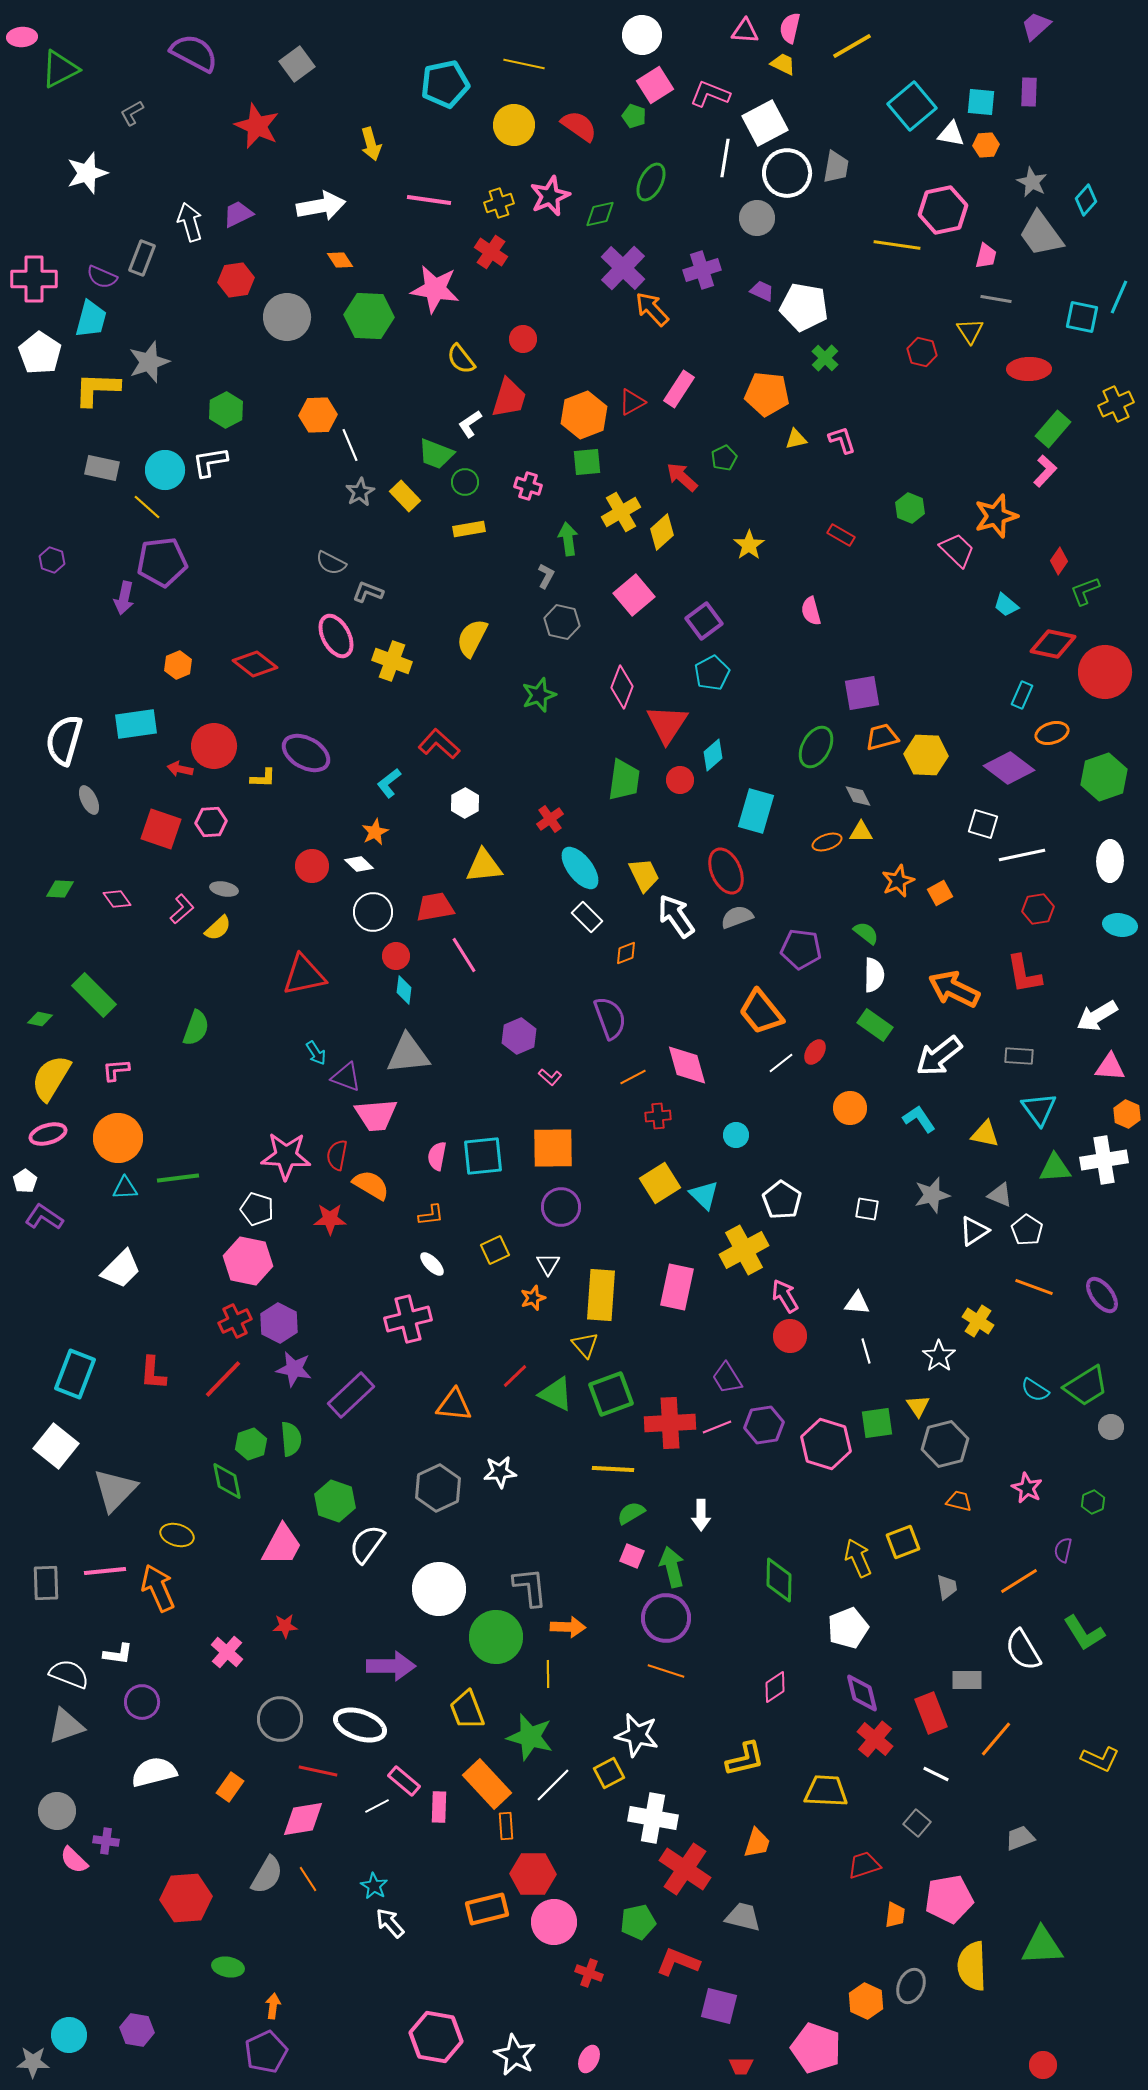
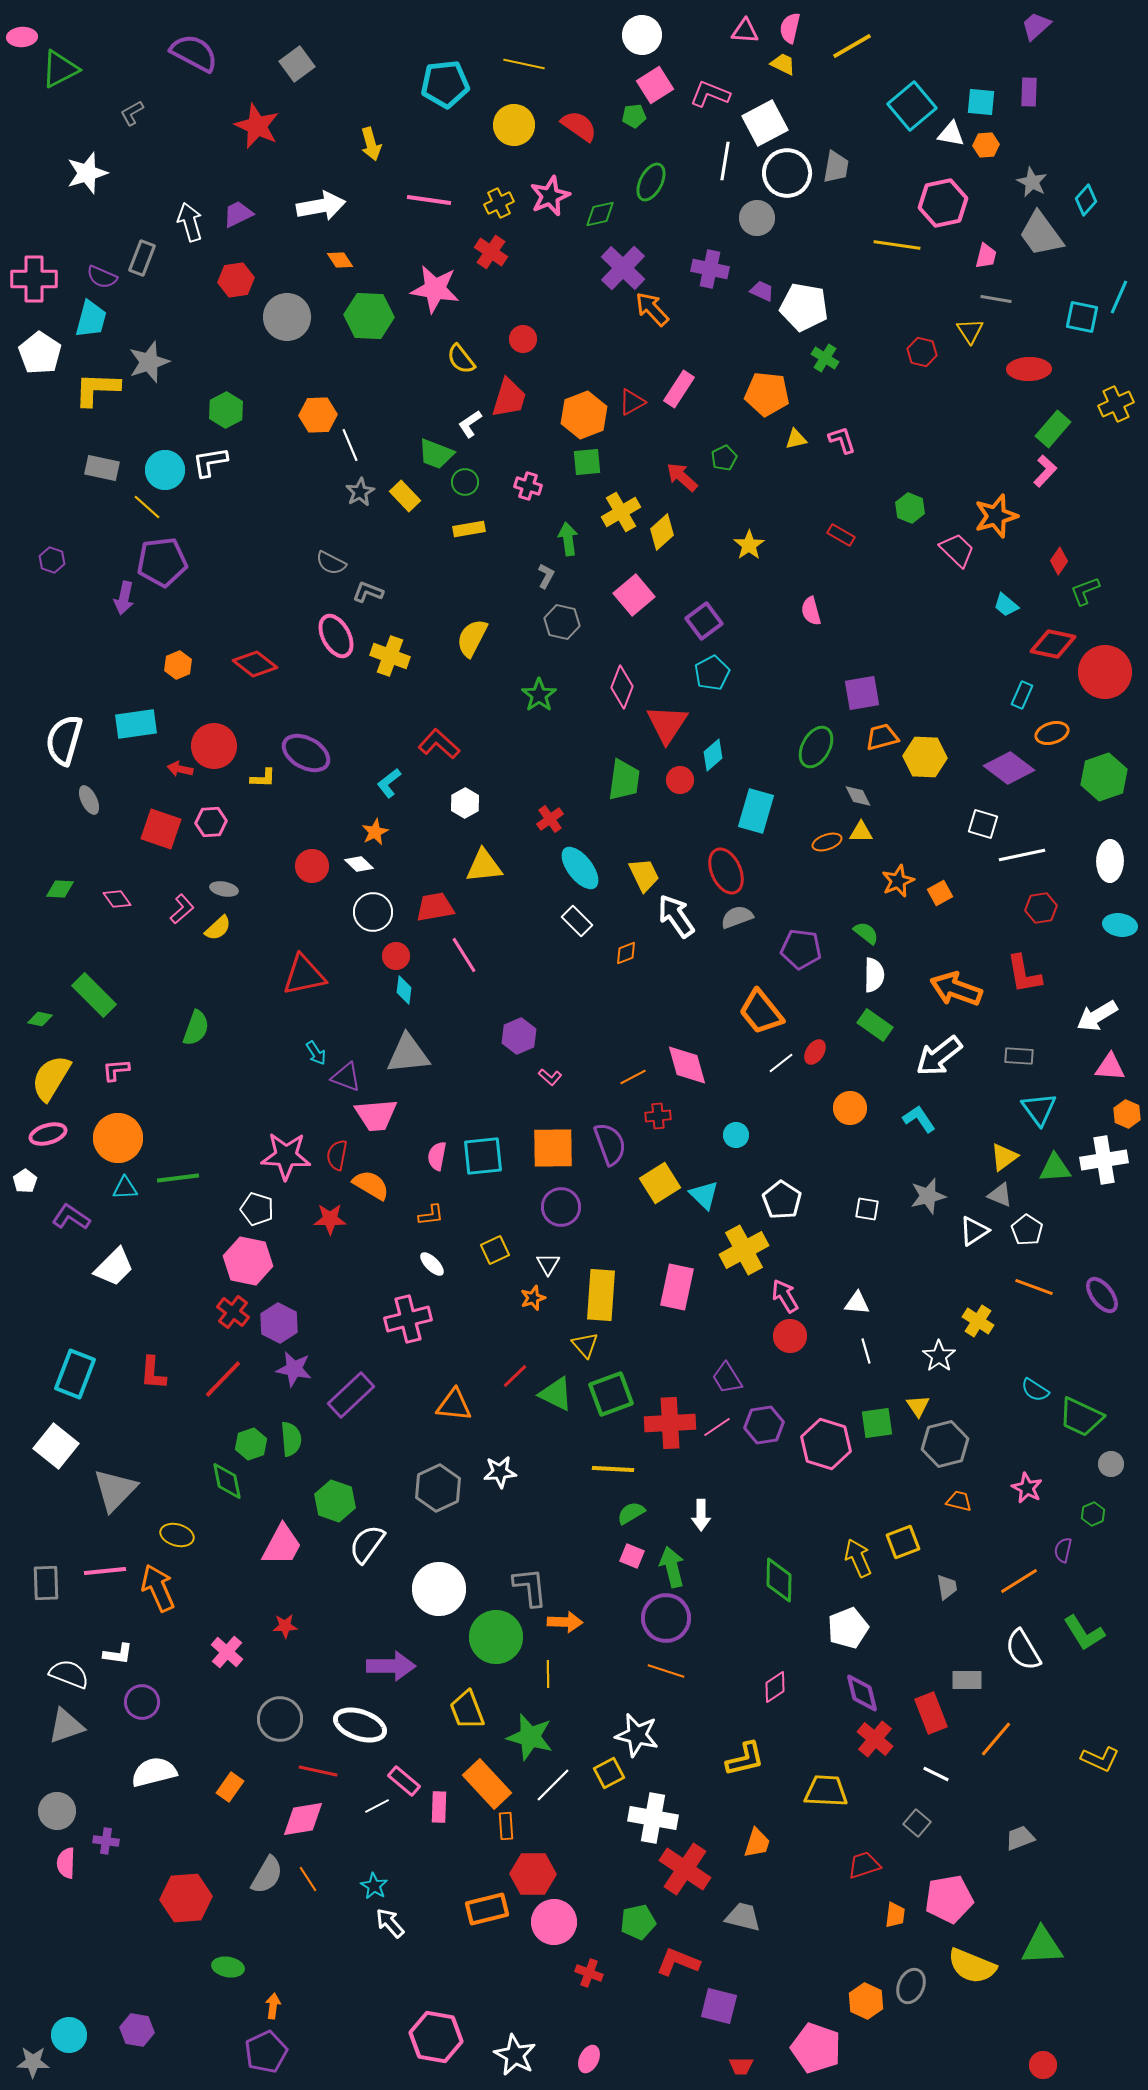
cyan pentagon at (445, 84): rotated 6 degrees clockwise
green pentagon at (634, 116): rotated 25 degrees counterclockwise
white line at (725, 158): moved 3 px down
yellow cross at (499, 203): rotated 8 degrees counterclockwise
pink hexagon at (943, 210): moved 7 px up
purple cross at (702, 270): moved 8 px right, 1 px up; rotated 30 degrees clockwise
green cross at (825, 358): rotated 12 degrees counterclockwise
yellow cross at (392, 661): moved 2 px left, 5 px up
green star at (539, 695): rotated 16 degrees counterclockwise
yellow hexagon at (926, 755): moved 1 px left, 2 px down
red hexagon at (1038, 909): moved 3 px right, 1 px up
white rectangle at (587, 917): moved 10 px left, 4 px down
orange arrow at (954, 989): moved 2 px right; rotated 6 degrees counterclockwise
purple semicircle at (610, 1018): moved 126 px down
yellow triangle at (985, 1134): moved 19 px right, 23 px down; rotated 48 degrees counterclockwise
gray star at (932, 1195): moved 4 px left, 1 px down
purple L-shape at (44, 1217): moved 27 px right
white trapezoid at (121, 1269): moved 7 px left, 2 px up
red cross at (235, 1321): moved 2 px left, 9 px up; rotated 28 degrees counterclockwise
green trapezoid at (1086, 1386): moved 5 px left, 31 px down; rotated 57 degrees clockwise
pink line at (717, 1427): rotated 12 degrees counterclockwise
gray circle at (1111, 1427): moved 37 px down
green hexagon at (1093, 1502): moved 12 px down
orange arrow at (568, 1627): moved 3 px left, 5 px up
pink semicircle at (74, 1860): moved 8 px left, 3 px down; rotated 48 degrees clockwise
yellow semicircle at (972, 1966): rotated 66 degrees counterclockwise
